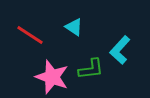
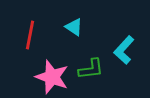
red line: rotated 68 degrees clockwise
cyan L-shape: moved 4 px right
